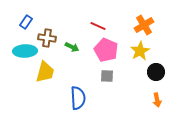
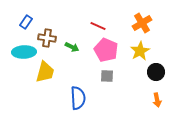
orange cross: moved 2 px left, 2 px up
cyan ellipse: moved 1 px left, 1 px down
